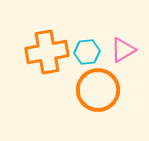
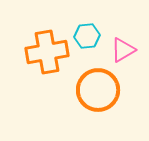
cyan hexagon: moved 16 px up
